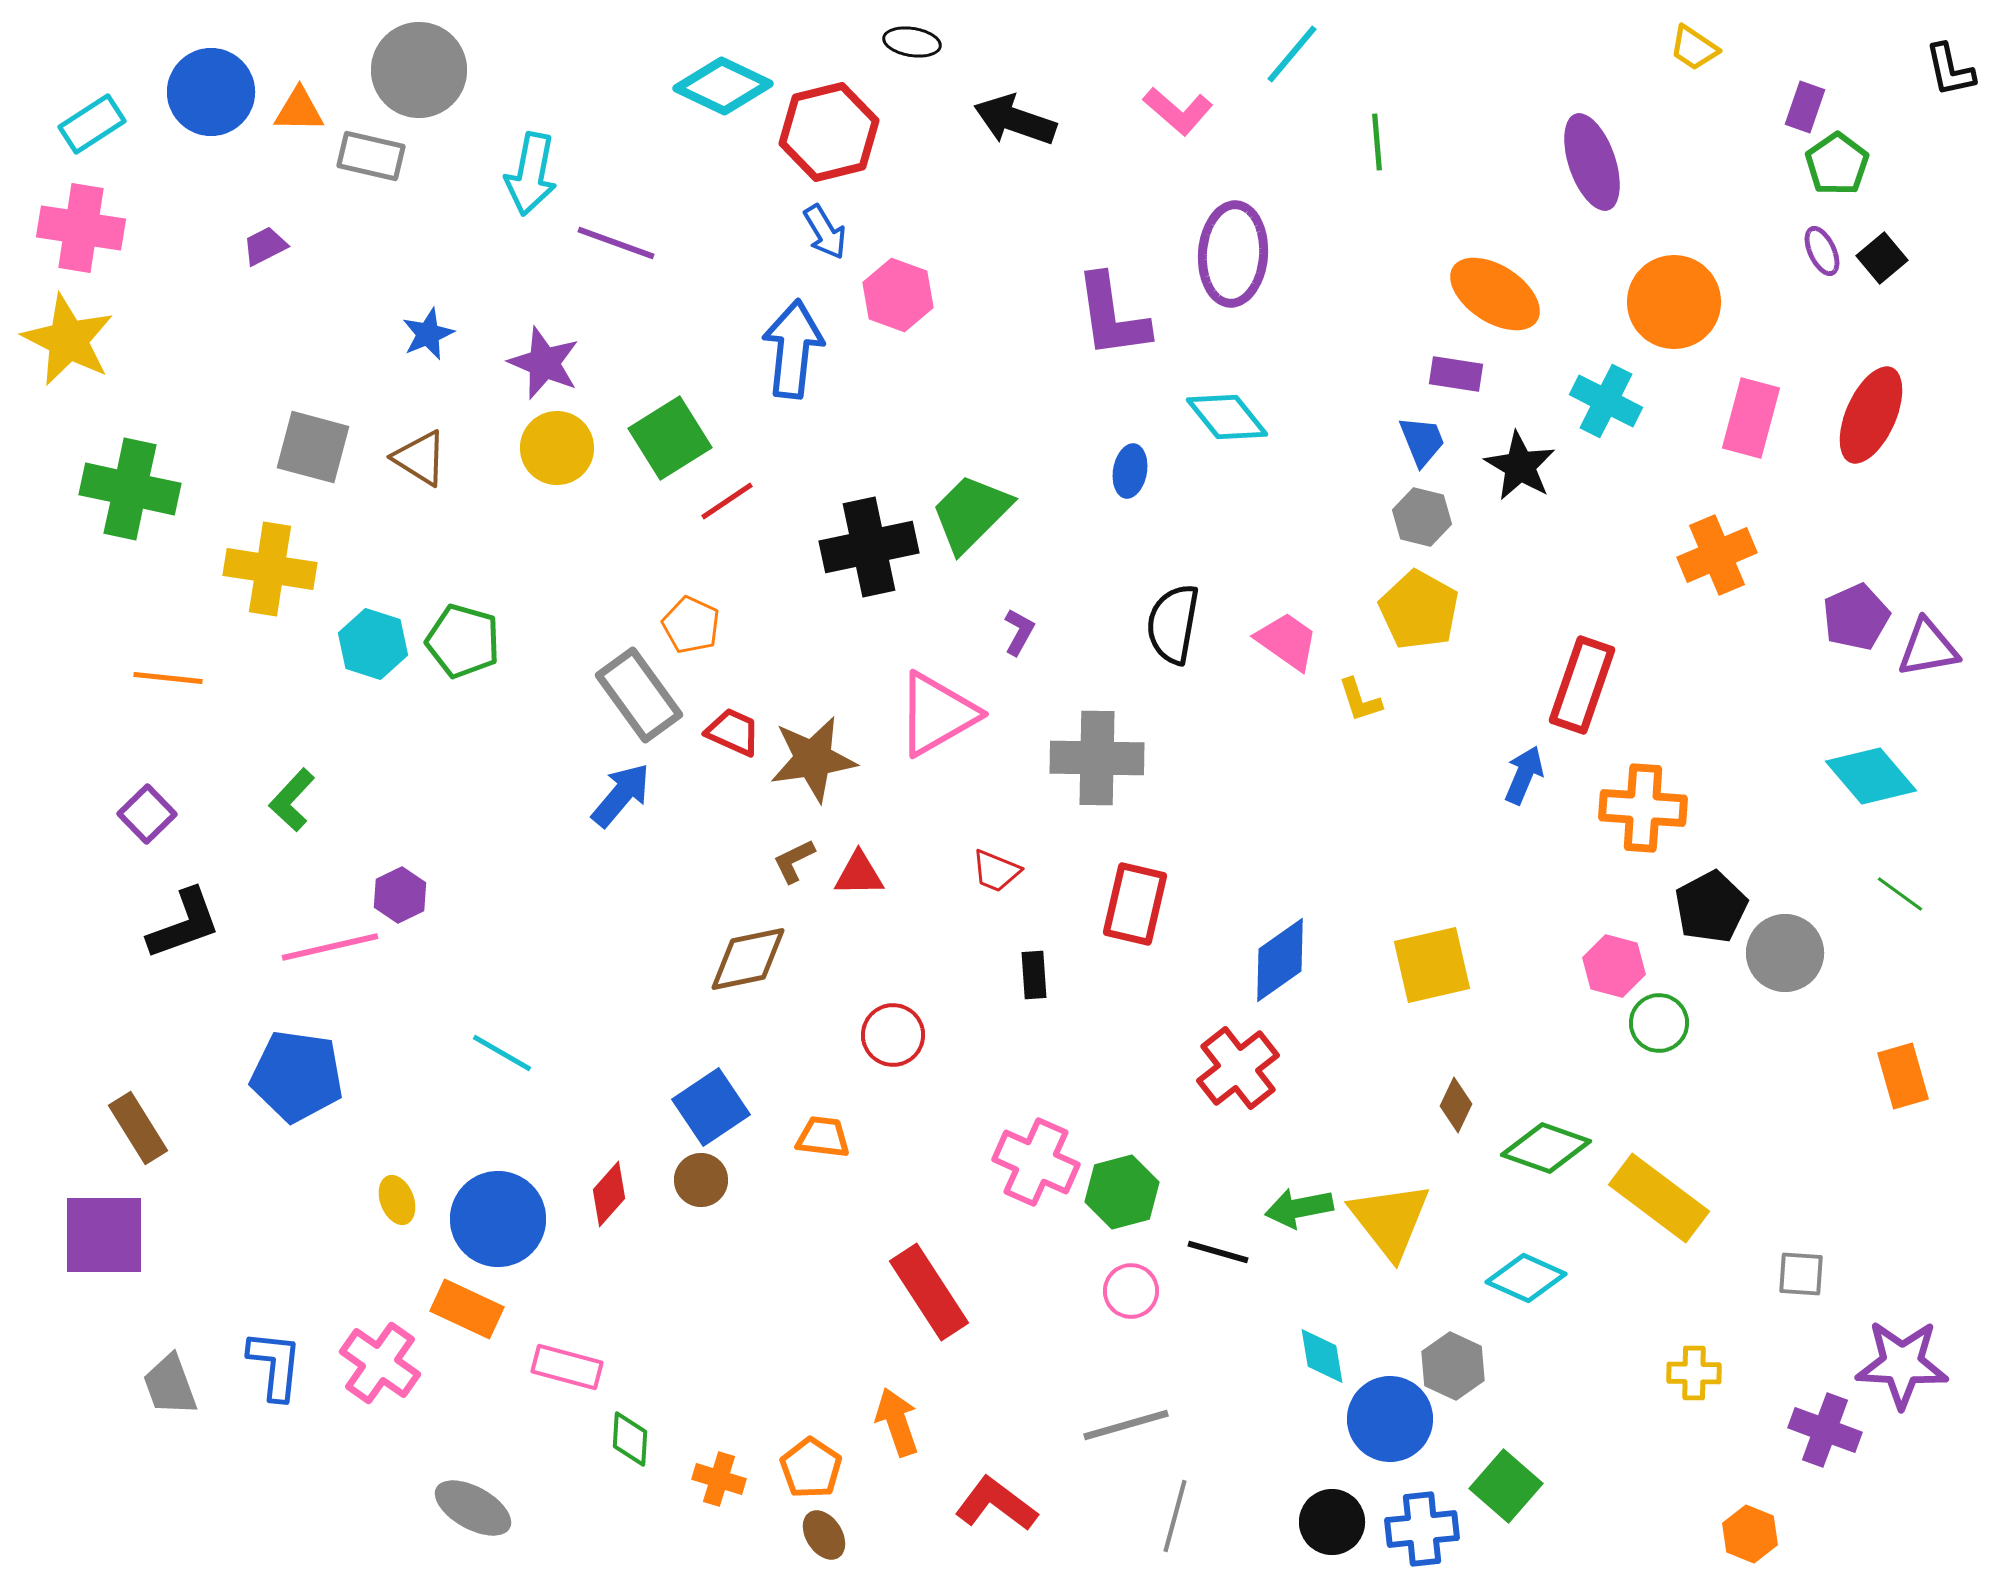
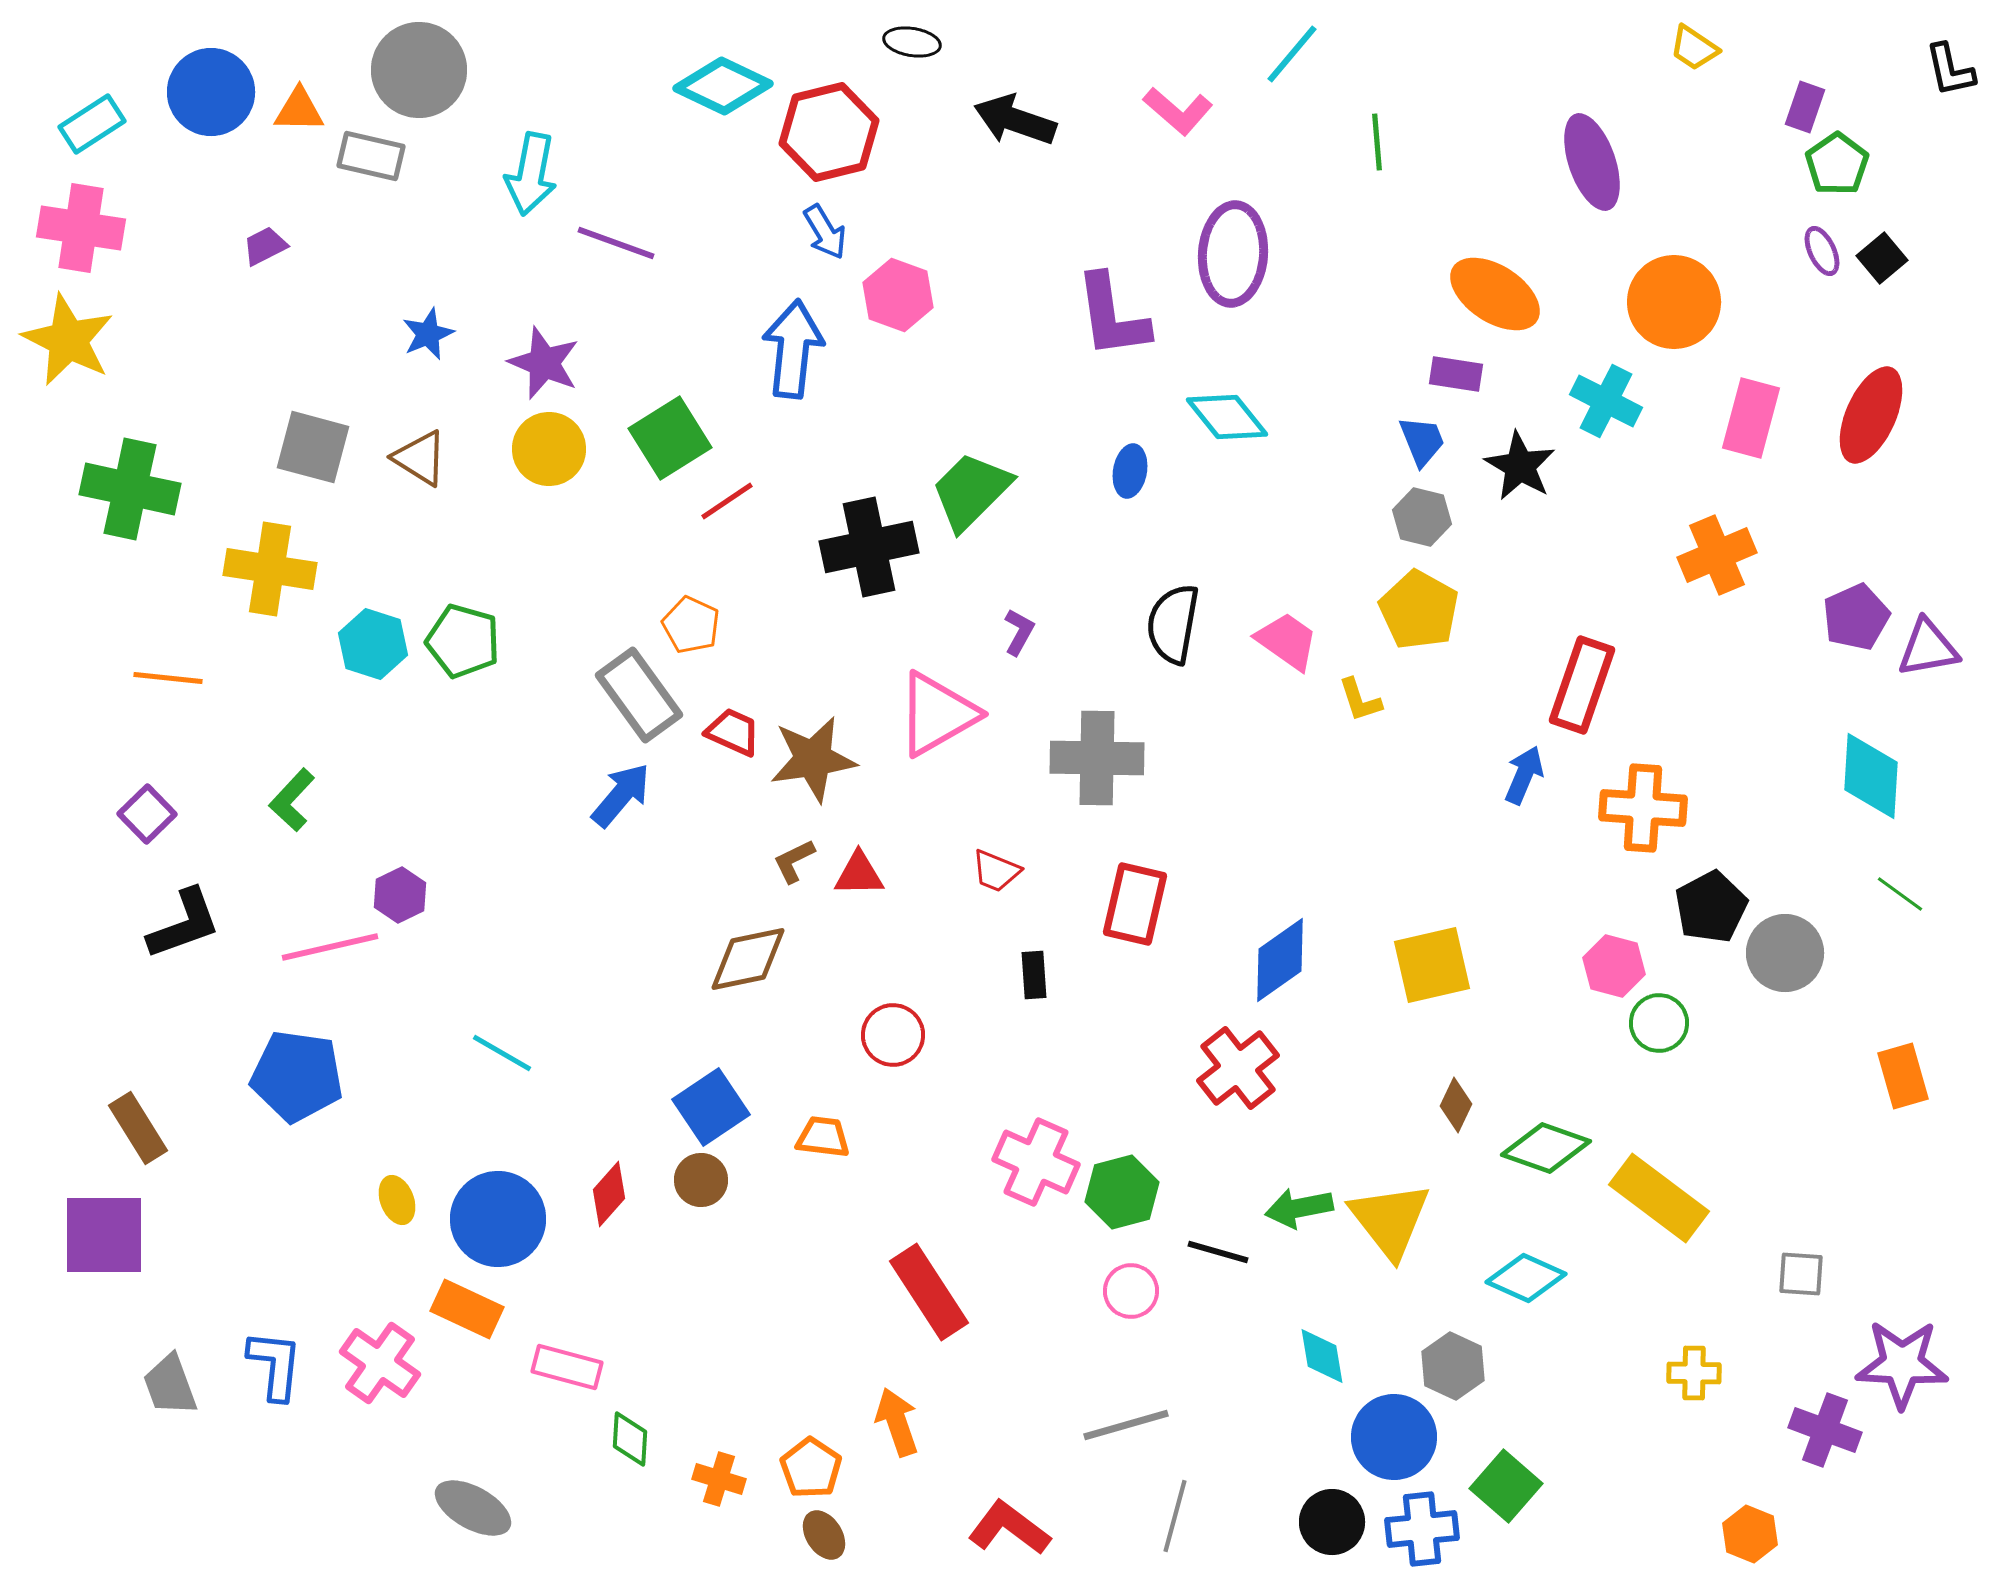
yellow circle at (557, 448): moved 8 px left, 1 px down
green trapezoid at (971, 513): moved 22 px up
cyan diamond at (1871, 776): rotated 44 degrees clockwise
blue circle at (1390, 1419): moved 4 px right, 18 px down
red L-shape at (996, 1504): moved 13 px right, 24 px down
